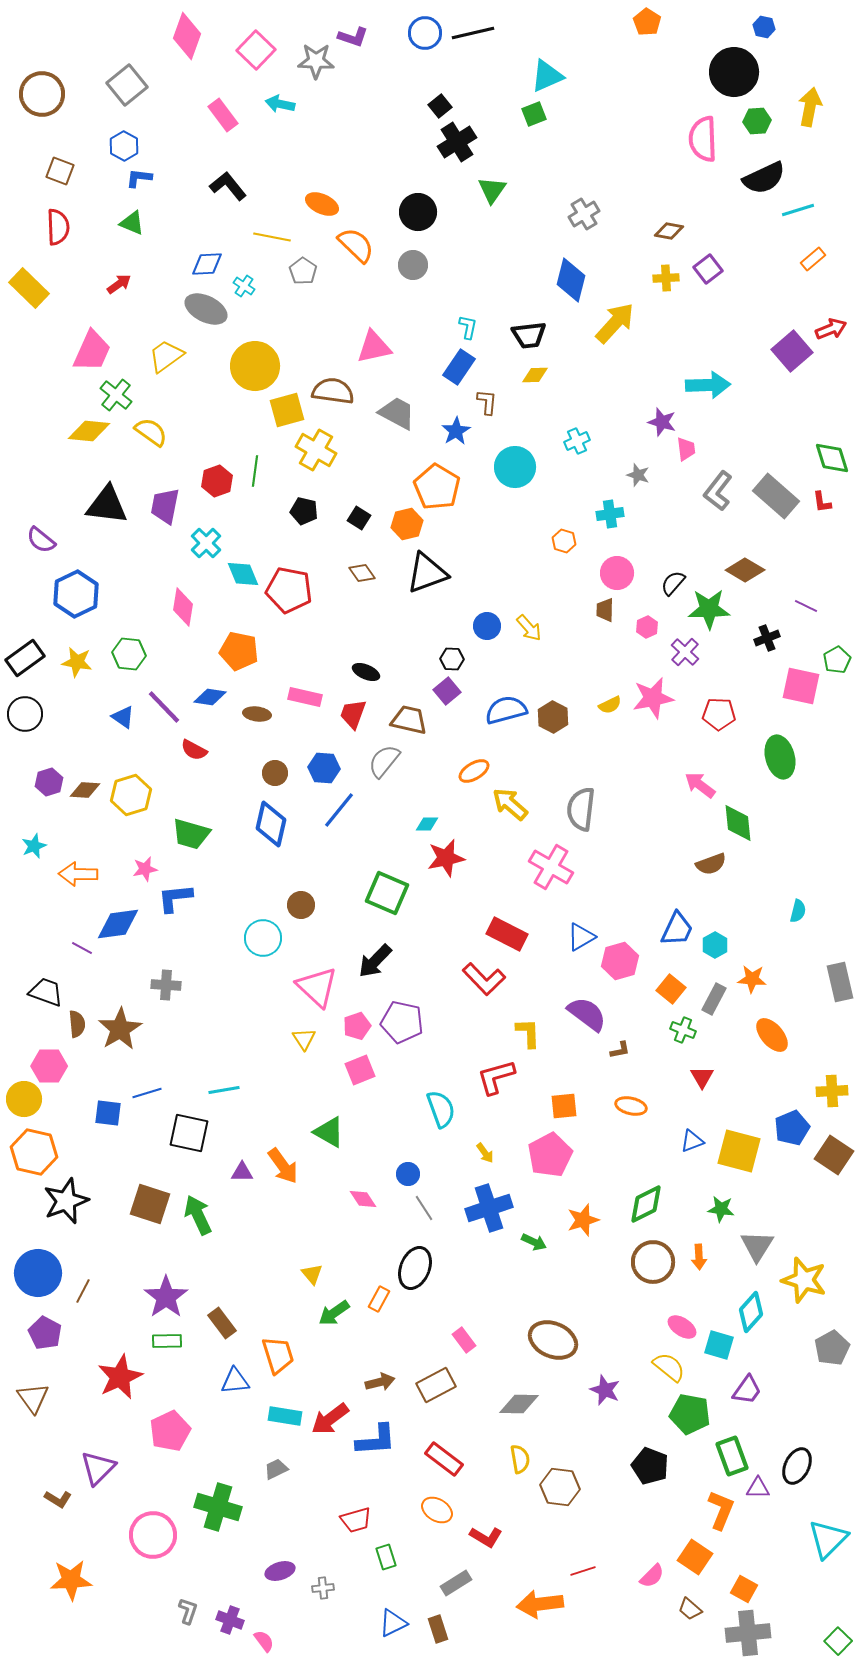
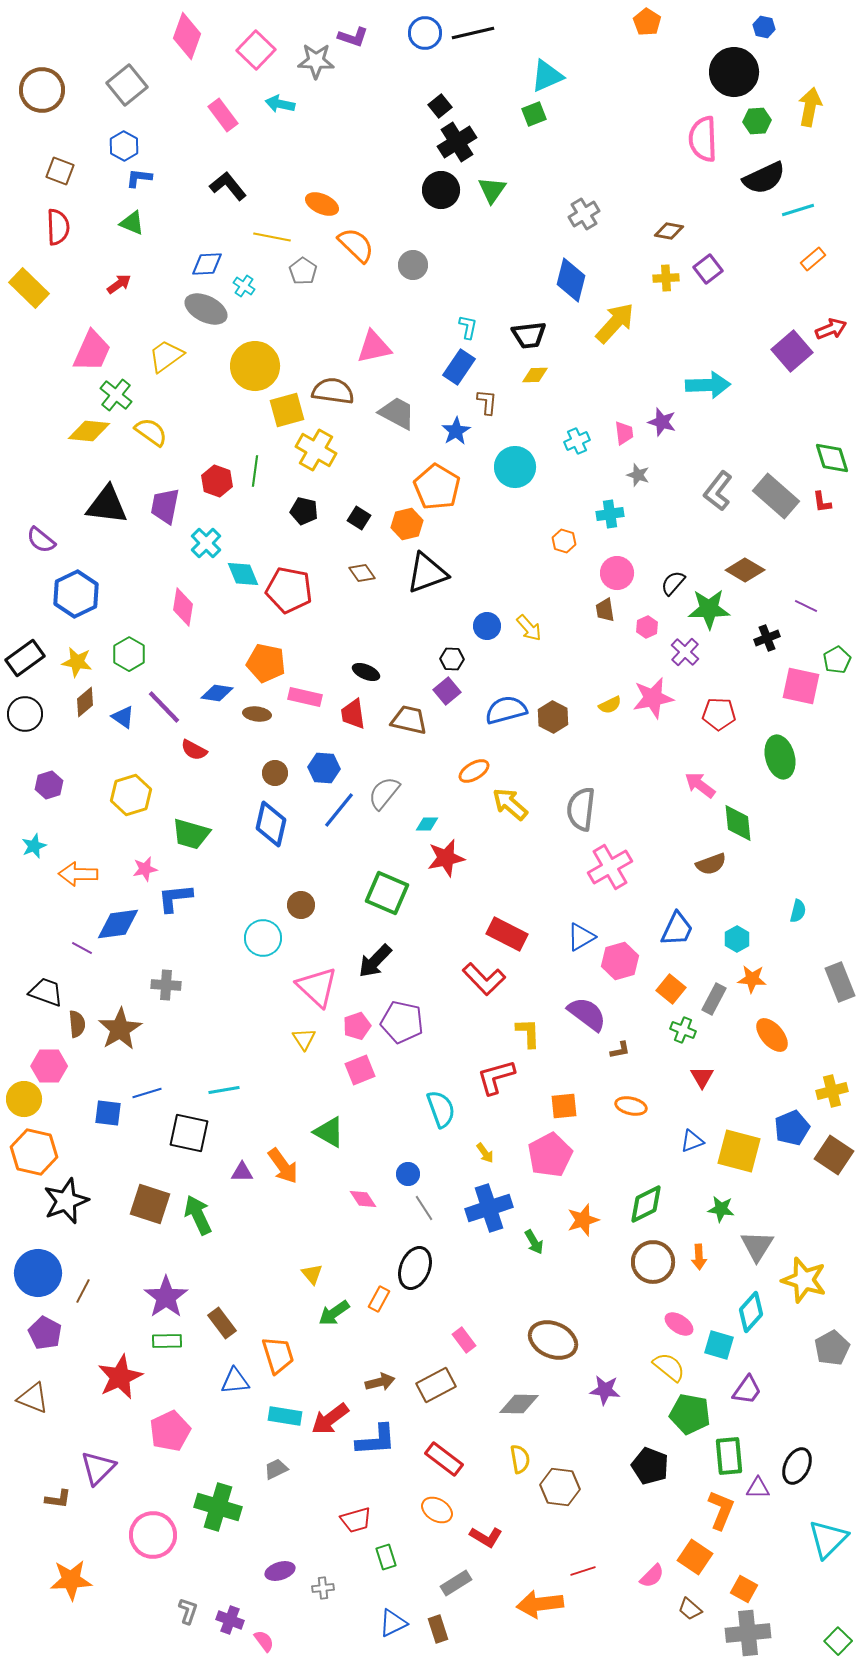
brown circle at (42, 94): moved 4 px up
black circle at (418, 212): moved 23 px right, 22 px up
pink trapezoid at (686, 449): moved 62 px left, 16 px up
red hexagon at (217, 481): rotated 20 degrees counterclockwise
brown trapezoid at (605, 610): rotated 10 degrees counterclockwise
orange pentagon at (239, 651): moved 27 px right, 12 px down
green hexagon at (129, 654): rotated 24 degrees clockwise
blue diamond at (210, 697): moved 7 px right, 4 px up
red trapezoid at (353, 714): rotated 28 degrees counterclockwise
gray semicircle at (384, 761): moved 32 px down
purple hexagon at (49, 782): moved 3 px down
brown diamond at (85, 790): moved 88 px up; rotated 44 degrees counterclockwise
pink cross at (551, 867): moved 59 px right; rotated 30 degrees clockwise
cyan hexagon at (715, 945): moved 22 px right, 6 px up
gray rectangle at (840, 982): rotated 9 degrees counterclockwise
yellow cross at (832, 1091): rotated 12 degrees counterclockwise
green arrow at (534, 1242): rotated 35 degrees clockwise
pink ellipse at (682, 1327): moved 3 px left, 3 px up
purple star at (605, 1390): rotated 16 degrees counterclockwise
brown triangle at (33, 1398): rotated 32 degrees counterclockwise
green rectangle at (732, 1456): moved 3 px left; rotated 15 degrees clockwise
brown L-shape at (58, 1499): rotated 24 degrees counterclockwise
